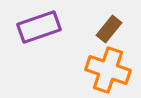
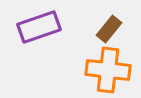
orange cross: rotated 12 degrees counterclockwise
